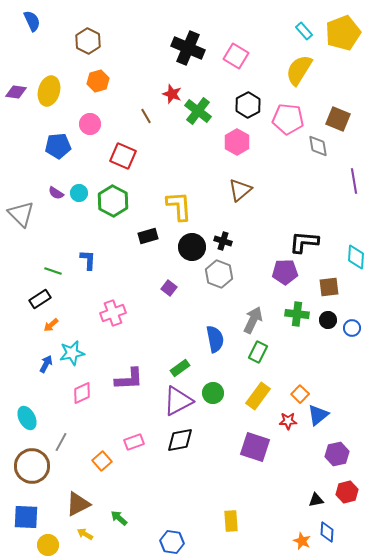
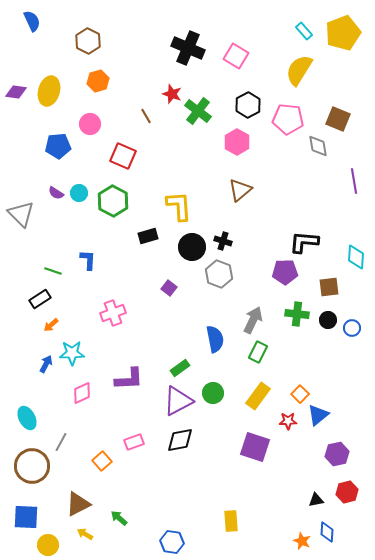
cyan star at (72, 353): rotated 10 degrees clockwise
